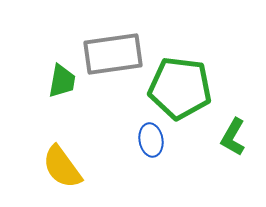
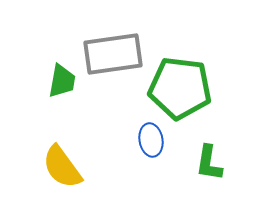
green L-shape: moved 24 px left, 26 px down; rotated 21 degrees counterclockwise
